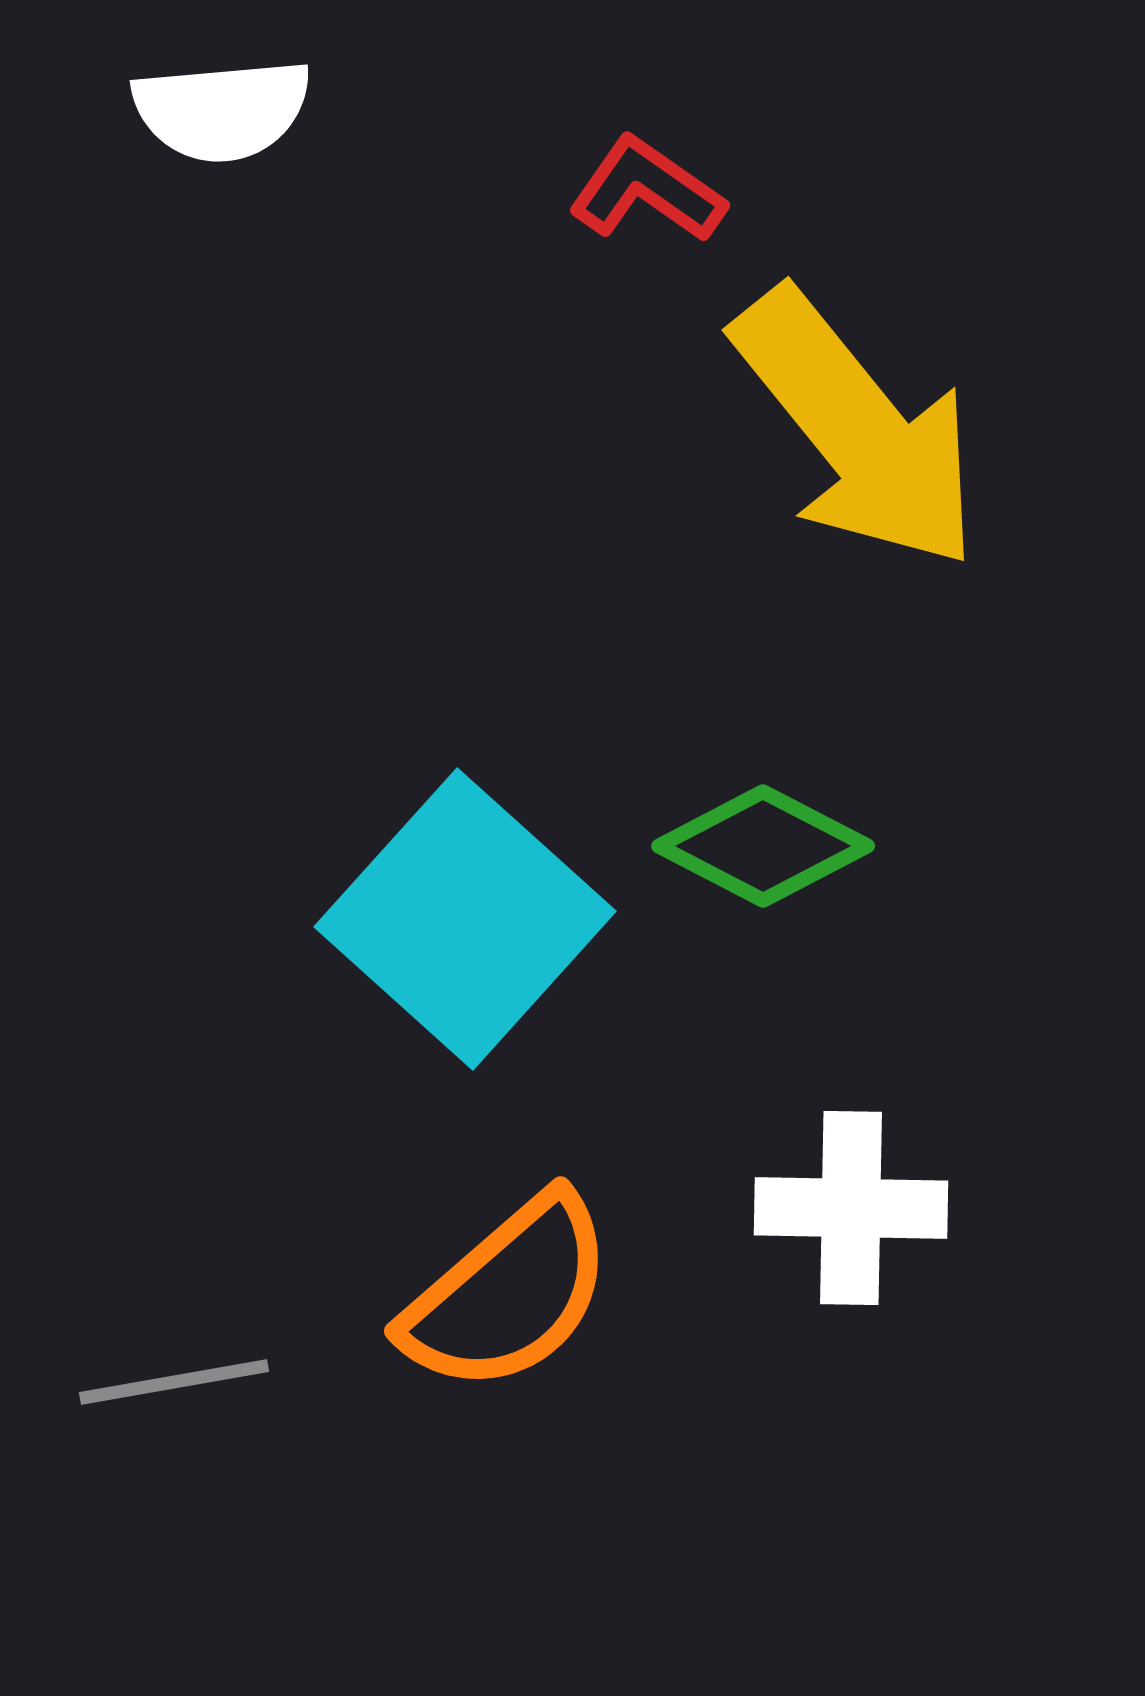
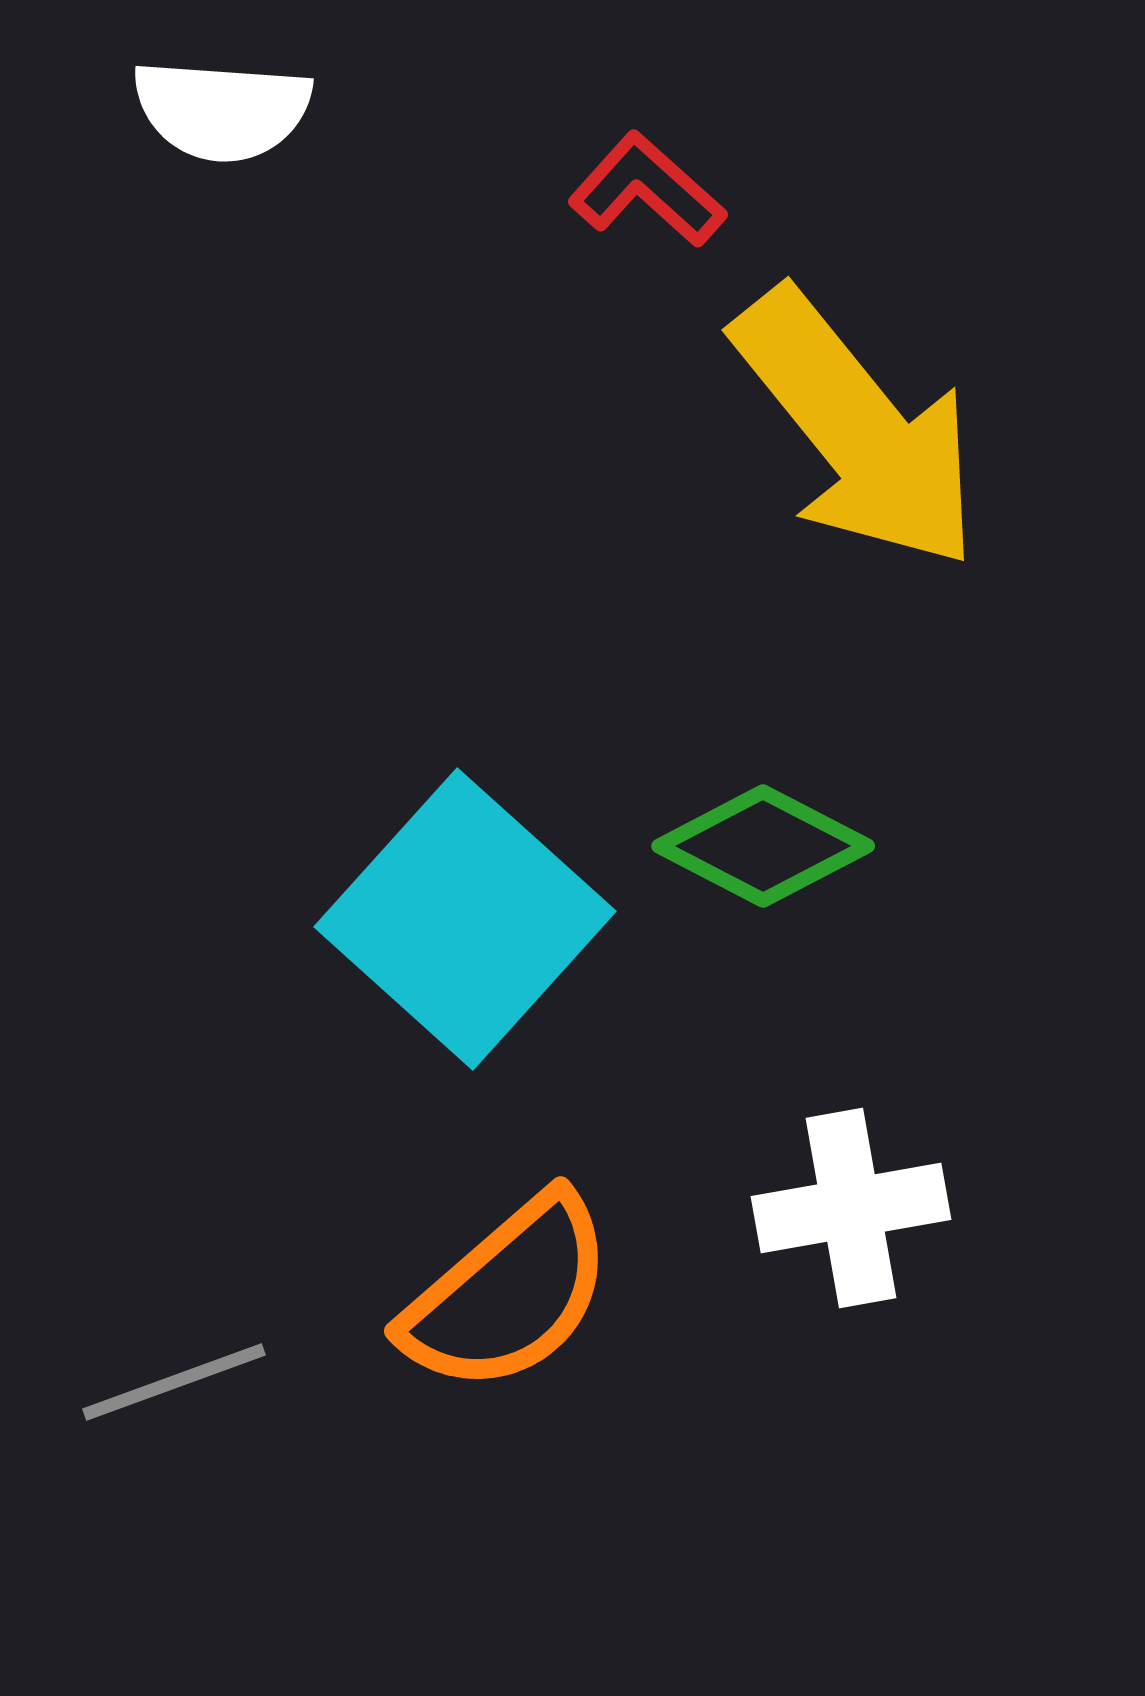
white semicircle: rotated 9 degrees clockwise
red L-shape: rotated 7 degrees clockwise
white cross: rotated 11 degrees counterclockwise
gray line: rotated 10 degrees counterclockwise
